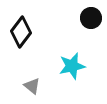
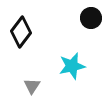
gray triangle: rotated 24 degrees clockwise
